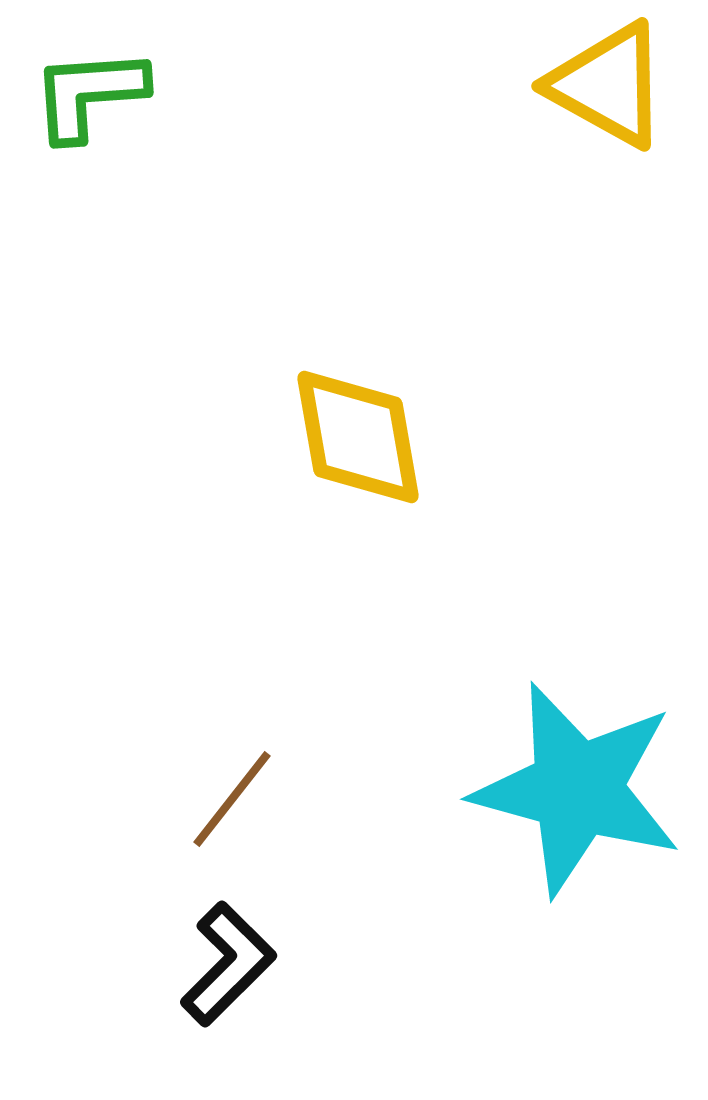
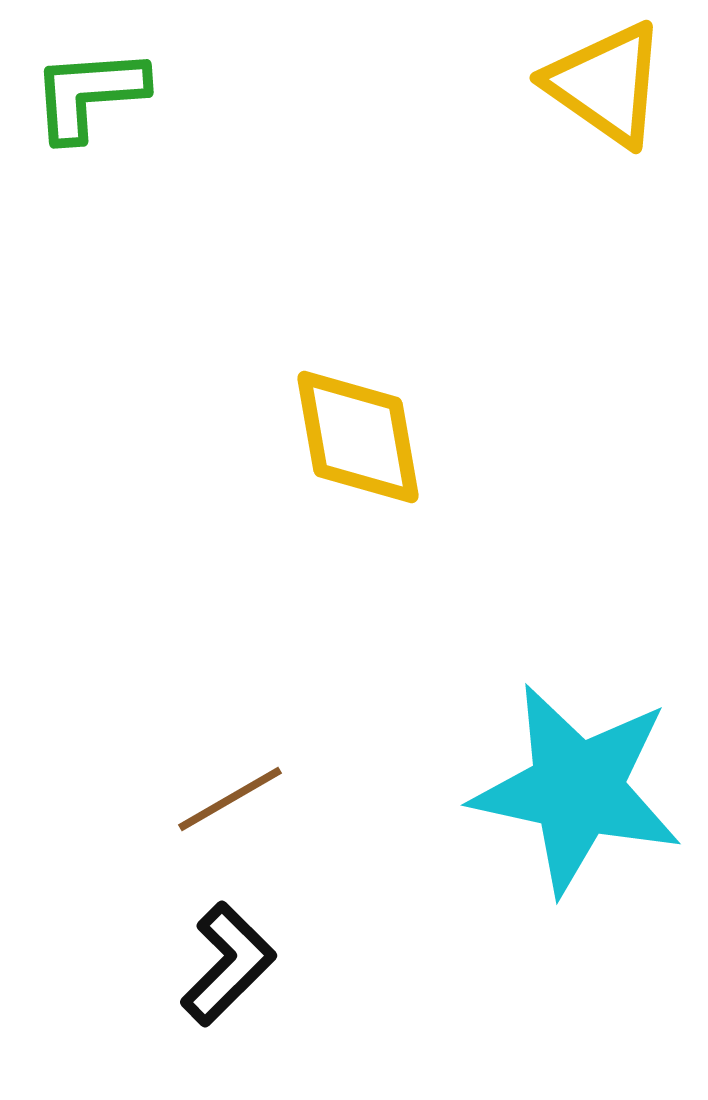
yellow triangle: moved 2 px left, 1 px up; rotated 6 degrees clockwise
cyan star: rotated 3 degrees counterclockwise
brown line: moved 2 px left; rotated 22 degrees clockwise
